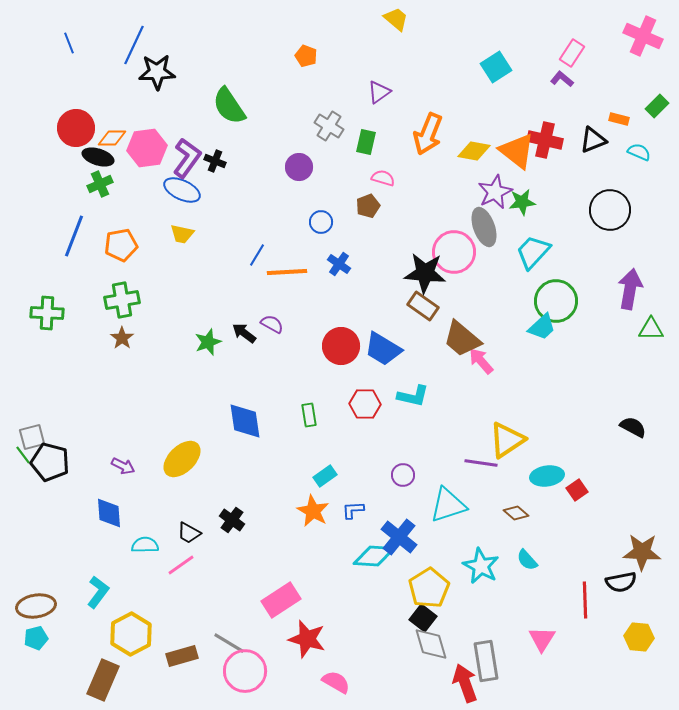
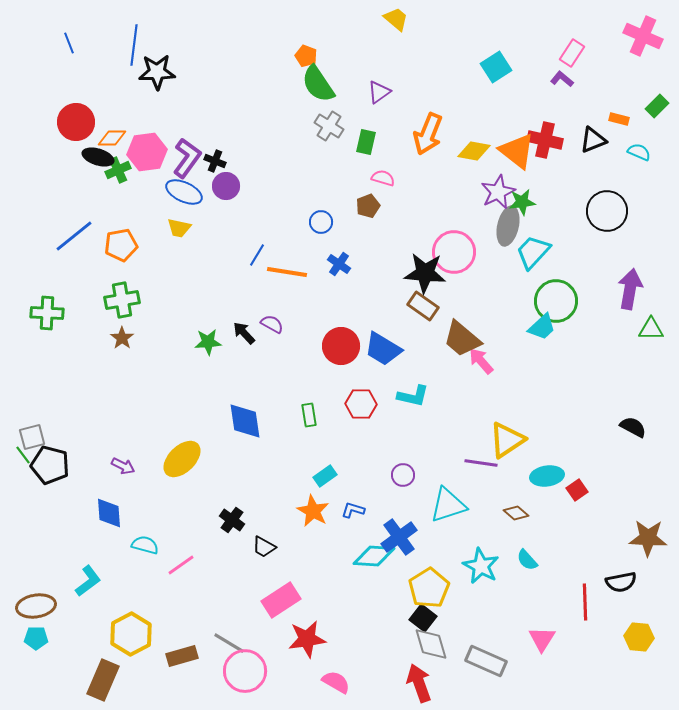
blue line at (134, 45): rotated 18 degrees counterclockwise
green semicircle at (229, 106): moved 89 px right, 22 px up
red circle at (76, 128): moved 6 px up
pink hexagon at (147, 148): moved 4 px down
purple circle at (299, 167): moved 73 px left, 19 px down
green cross at (100, 184): moved 18 px right, 14 px up
blue ellipse at (182, 190): moved 2 px right, 2 px down
purple star at (495, 192): moved 3 px right
black circle at (610, 210): moved 3 px left, 1 px down
gray ellipse at (484, 227): moved 24 px right, 1 px up; rotated 33 degrees clockwise
yellow trapezoid at (182, 234): moved 3 px left, 6 px up
blue line at (74, 236): rotated 30 degrees clockwise
orange line at (287, 272): rotated 12 degrees clockwise
black arrow at (244, 333): rotated 10 degrees clockwise
green star at (208, 342): rotated 16 degrees clockwise
red hexagon at (365, 404): moved 4 px left
black pentagon at (50, 462): moved 3 px down
blue L-shape at (353, 510): rotated 20 degrees clockwise
black trapezoid at (189, 533): moved 75 px right, 14 px down
blue cross at (399, 537): rotated 15 degrees clockwise
cyan semicircle at (145, 545): rotated 16 degrees clockwise
brown star at (642, 552): moved 6 px right, 14 px up
cyan L-shape at (98, 592): moved 10 px left, 11 px up; rotated 16 degrees clockwise
red line at (585, 600): moved 2 px down
cyan pentagon at (36, 638): rotated 15 degrees clockwise
red star at (307, 639): rotated 24 degrees counterclockwise
gray rectangle at (486, 661): rotated 57 degrees counterclockwise
red arrow at (465, 683): moved 46 px left
